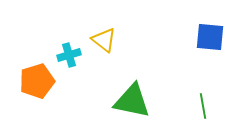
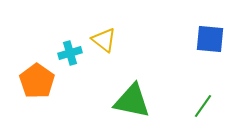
blue square: moved 2 px down
cyan cross: moved 1 px right, 2 px up
orange pentagon: rotated 20 degrees counterclockwise
green line: rotated 45 degrees clockwise
